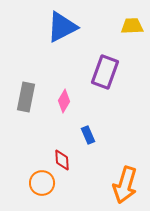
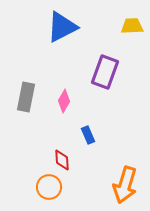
orange circle: moved 7 px right, 4 px down
